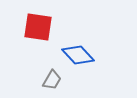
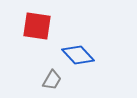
red square: moved 1 px left, 1 px up
